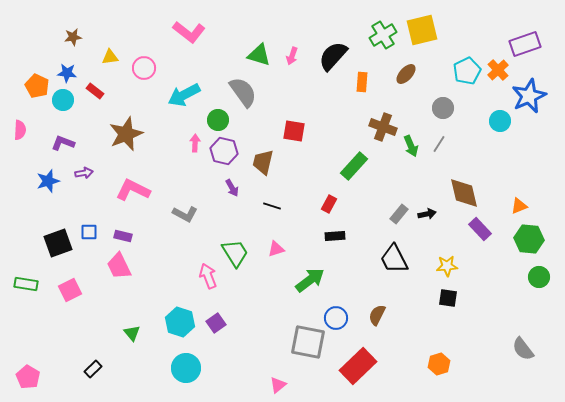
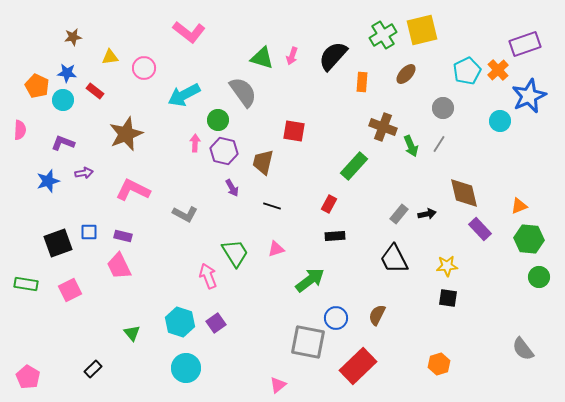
green triangle at (259, 55): moved 3 px right, 3 px down
